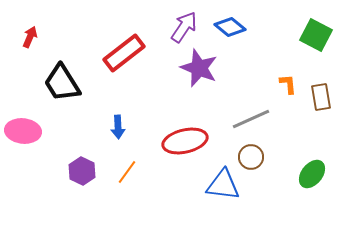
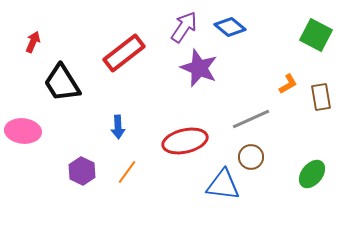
red arrow: moved 3 px right, 5 px down
orange L-shape: rotated 65 degrees clockwise
